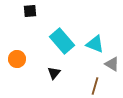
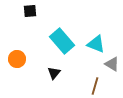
cyan triangle: moved 1 px right
